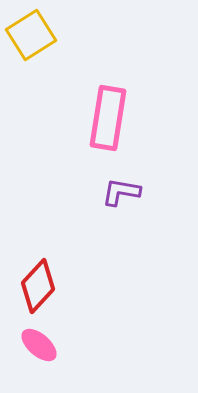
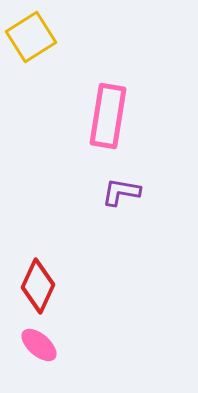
yellow square: moved 2 px down
pink rectangle: moved 2 px up
red diamond: rotated 18 degrees counterclockwise
